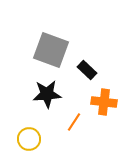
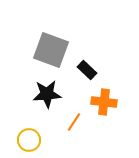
yellow circle: moved 1 px down
